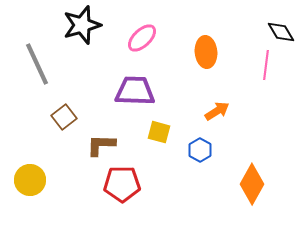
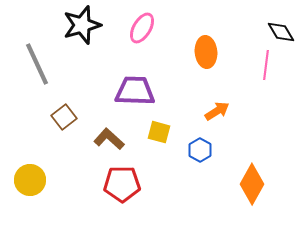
pink ellipse: moved 10 px up; rotated 16 degrees counterclockwise
brown L-shape: moved 8 px right, 6 px up; rotated 40 degrees clockwise
